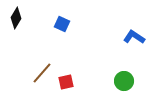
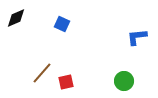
black diamond: rotated 35 degrees clockwise
blue L-shape: moved 3 px right; rotated 40 degrees counterclockwise
